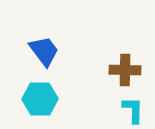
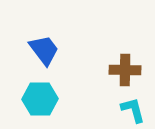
blue trapezoid: moved 1 px up
cyan L-shape: rotated 16 degrees counterclockwise
